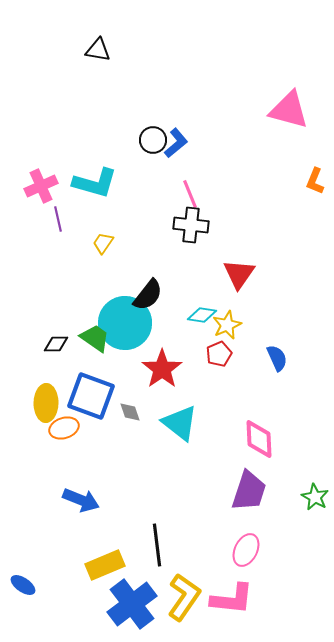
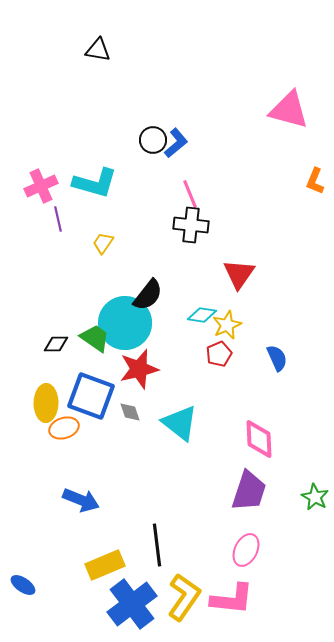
red star: moved 23 px left; rotated 21 degrees clockwise
